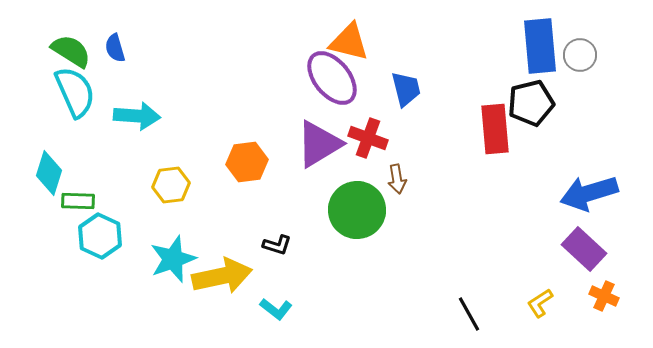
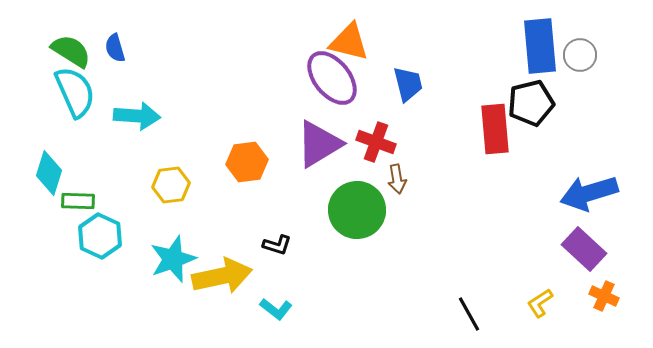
blue trapezoid: moved 2 px right, 5 px up
red cross: moved 8 px right, 4 px down
